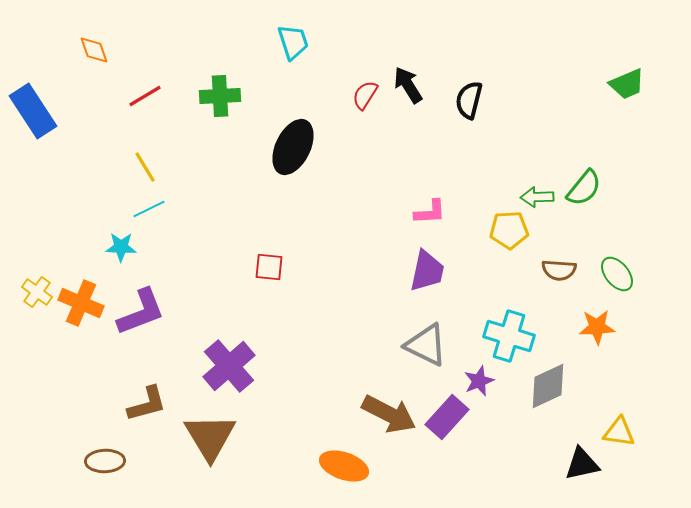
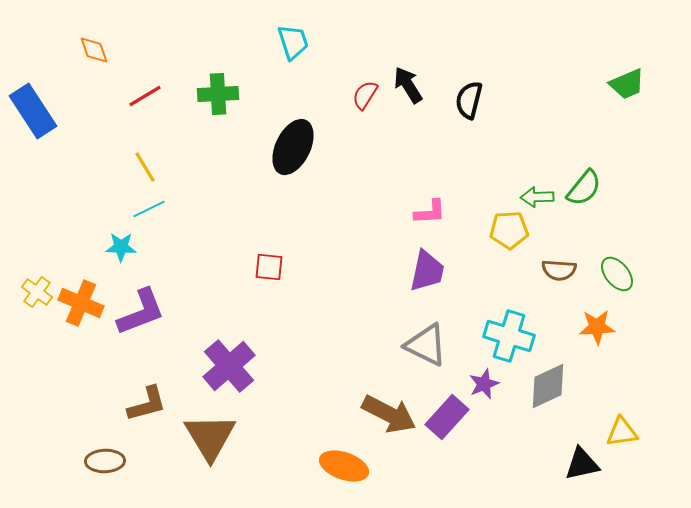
green cross: moved 2 px left, 2 px up
purple star: moved 5 px right, 3 px down
yellow triangle: moved 3 px right; rotated 16 degrees counterclockwise
